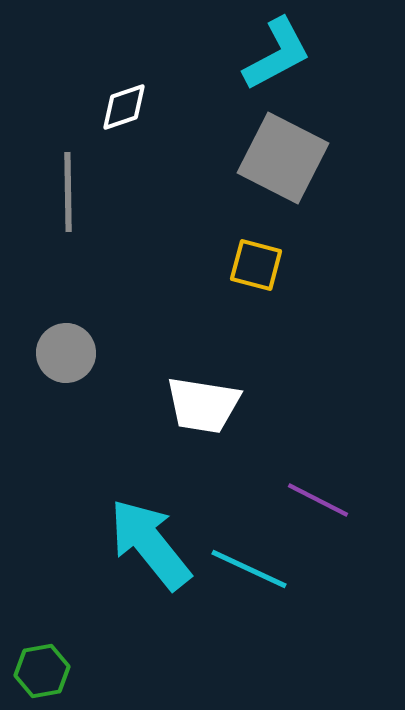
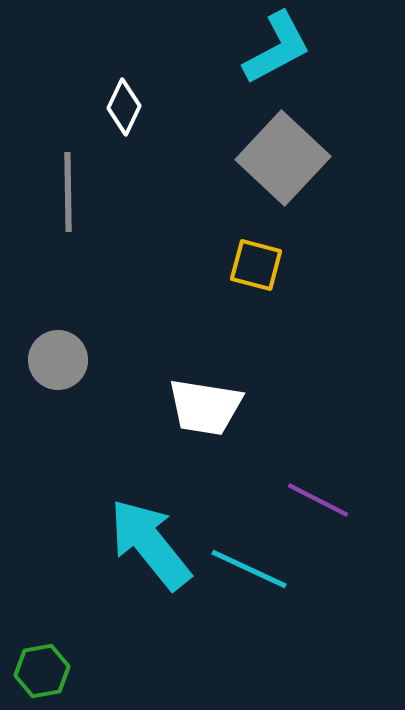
cyan L-shape: moved 6 px up
white diamond: rotated 46 degrees counterclockwise
gray square: rotated 16 degrees clockwise
gray circle: moved 8 px left, 7 px down
white trapezoid: moved 2 px right, 2 px down
